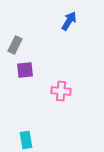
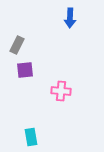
blue arrow: moved 1 px right, 3 px up; rotated 150 degrees clockwise
gray rectangle: moved 2 px right
cyan rectangle: moved 5 px right, 3 px up
